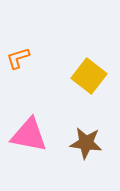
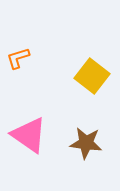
yellow square: moved 3 px right
pink triangle: rotated 24 degrees clockwise
